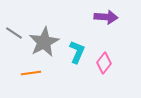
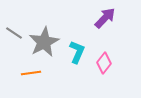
purple arrow: moved 1 px left, 1 px down; rotated 50 degrees counterclockwise
